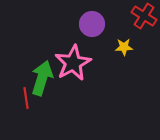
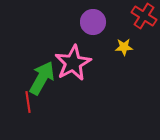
purple circle: moved 1 px right, 2 px up
green arrow: rotated 12 degrees clockwise
red line: moved 2 px right, 4 px down
